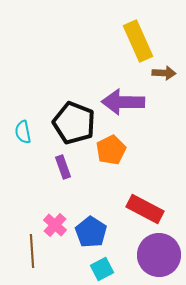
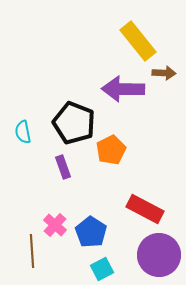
yellow rectangle: rotated 15 degrees counterclockwise
purple arrow: moved 13 px up
